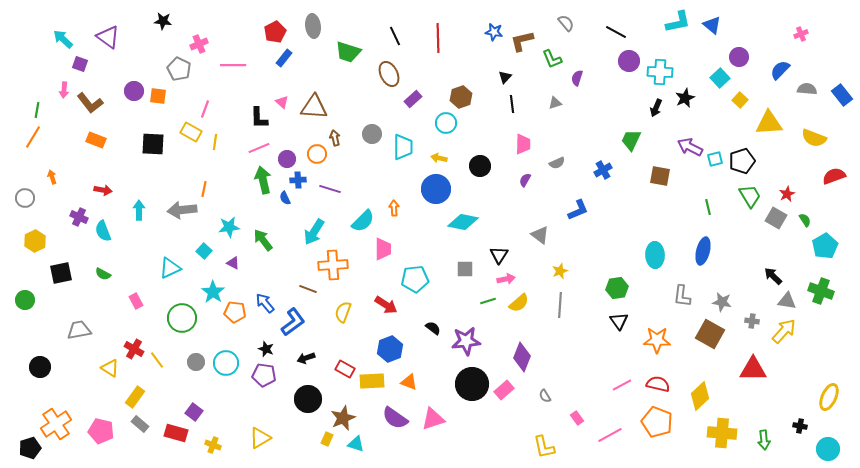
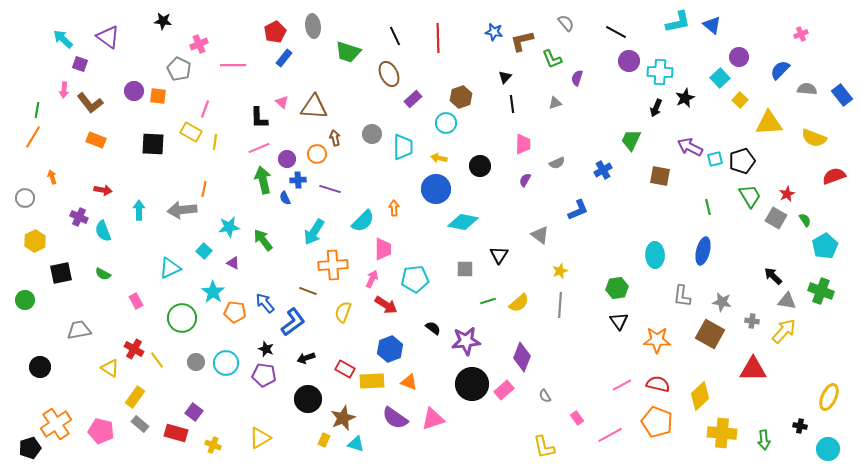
pink arrow at (506, 279): moved 134 px left; rotated 54 degrees counterclockwise
brown line at (308, 289): moved 2 px down
yellow rectangle at (327, 439): moved 3 px left, 1 px down
